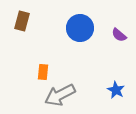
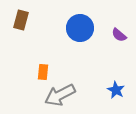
brown rectangle: moved 1 px left, 1 px up
